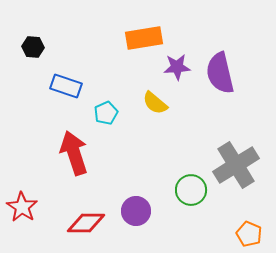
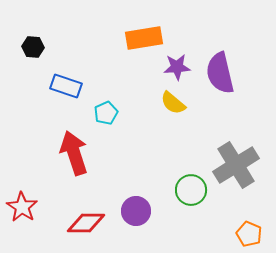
yellow semicircle: moved 18 px right
